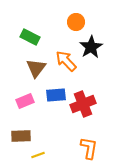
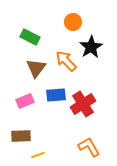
orange circle: moved 3 px left
red cross: rotated 10 degrees counterclockwise
orange L-shape: moved 1 px up; rotated 40 degrees counterclockwise
